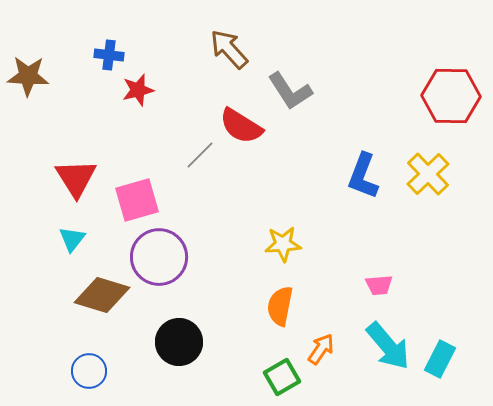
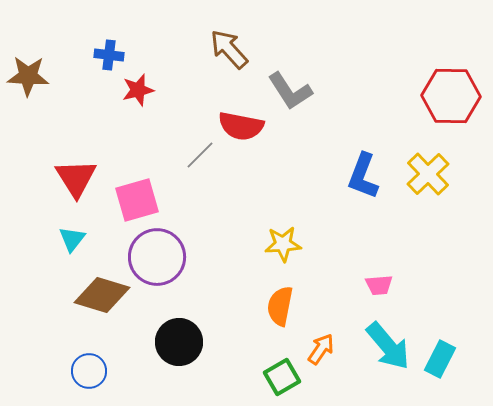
red semicircle: rotated 21 degrees counterclockwise
purple circle: moved 2 px left
